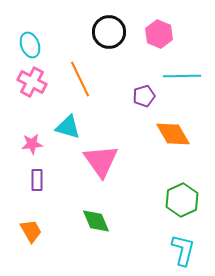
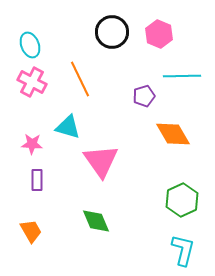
black circle: moved 3 px right
pink star: rotated 10 degrees clockwise
